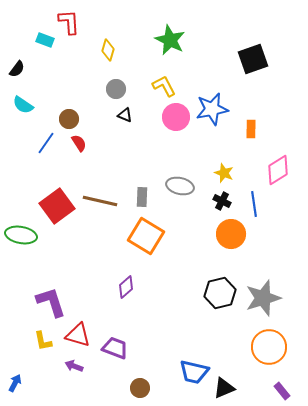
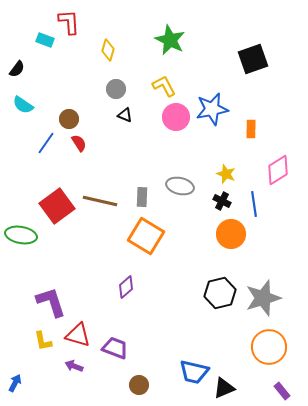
yellow star at (224, 173): moved 2 px right, 1 px down
brown circle at (140, 388): moved 1 px left, 3 px up
